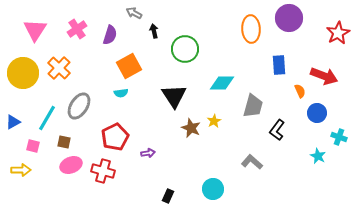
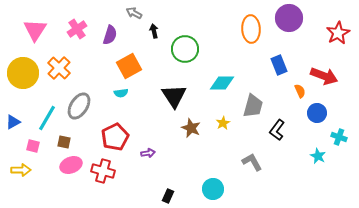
blue rectangle: rotated 18 degrees counterclockwise
yellow star: moved 9 px right, 2 px down
gray L-shape: rotated 20 degrees clockwise
